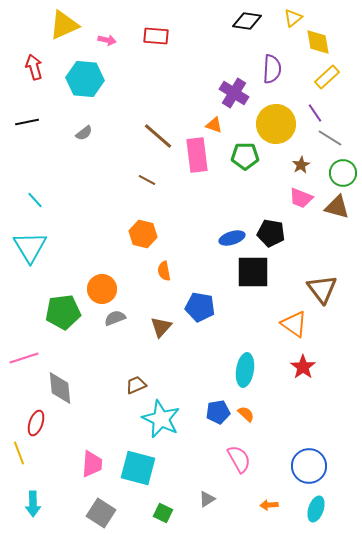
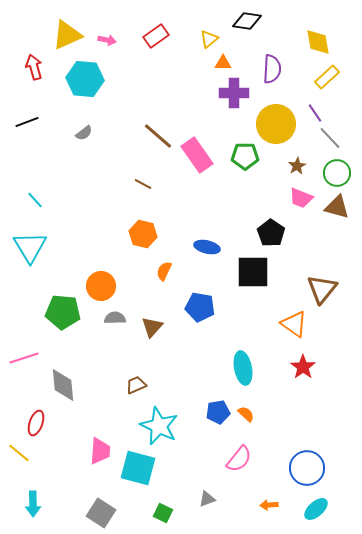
yellow triangle at (293, 18): moved 84 px left, 21 px down
yellow triangle at (64, 25): moved 3 px right, 10 px down
red rectangle at (156, 36): rotated 40 degrees counterclockwise
purple cross at (234, 93): rotated 32 degrees counterclockwise
black line at (27, 122): rotated 10 degrees counterclockwise
orange triangle at (214, 125): moved 9 px right, 62 px up; rotated 18 degrees counterclockwise
gray line at (330, 138): rotated 15 degrees clockwise
pink rectangle at (197, 155): rotated 28 degrees counterclockwise
brown star at (301, 165): moved 4 px left, 1 px down
green circle at (343, 173): moved 6 px left
brown line at (147, 180): moved 4 px left, 4 px down
black pentagon at (271, 233): rotated 24 degrees clockwise
blue ellipse at (232, 238): moved 25 px left, 9 px down; rotated 30 degrees clockwise
orange semicircle at (164, 271): rotated 36 degrees clockwise
orange circle at (102, 289): moved 1 px left, 3 px up
brown triangle at (322, 289): rotated 16 degrees clockwise
green pentagon at (63, 312): rotated 12 degrees clockwise
gray semicircle at (115, 318): rotated 20 degrees clockwise
brown triangle at (161, 327): moved 9 px left
cyan ellipse at (245, 370): moved 2 px left, 2 px up; rotated 20 degrees counterclockwise
gray diamond at (60, 388): moved 3 px right, 3 px up
cyan star at (161, 419): moved 2 px left, 7 px down
yellow line at (19, 453): rotated 30 degrees counterclockwise
pink semicircle at (239, 459): rotated 68 degrees clockwise
pink trapezoid at (92, 464): moved 8 px right, 13 px up
blue circle at (309, 466): moved 2 px left, 2 px down
gray triangle at (207, 499): rotated 12 degrees clockwise
cyan ellipse at (316, 509): rotated 30 degrees clockwise
